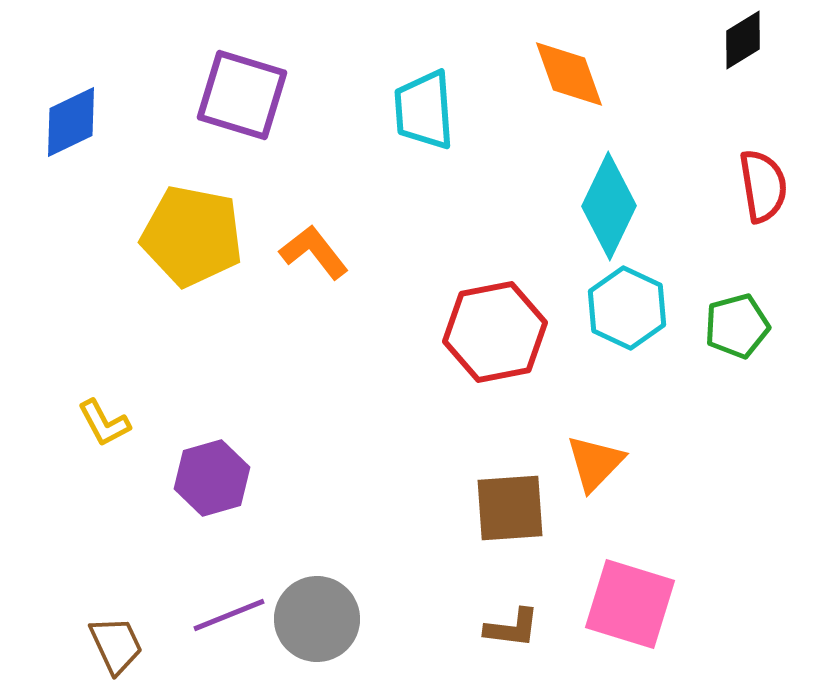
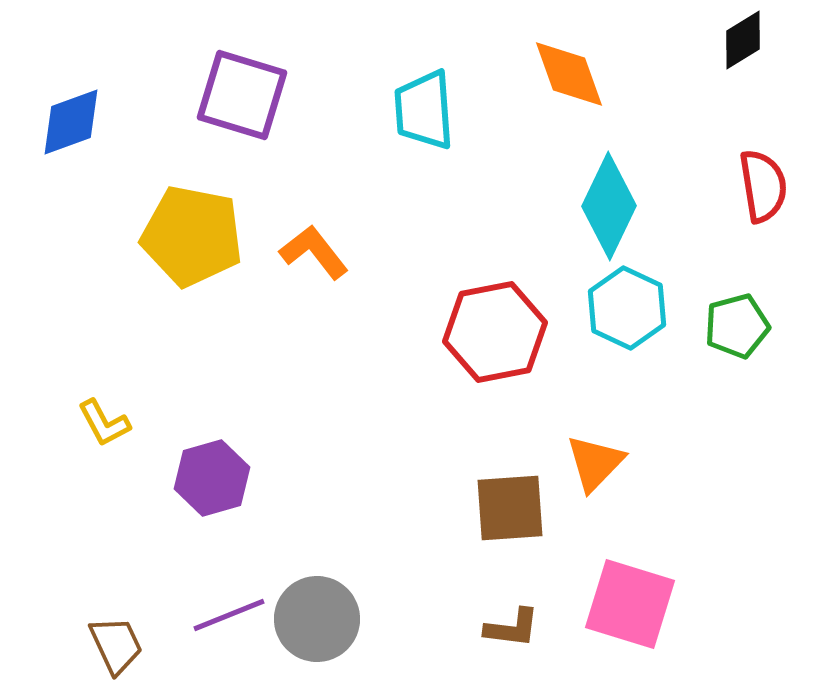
blue diamond: rotated 6 degrees clockwise
